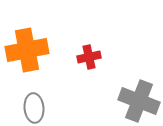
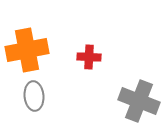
red cross: rotated 15 degrees clockwise
gray ellipse: moved 12 px up
